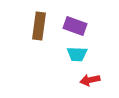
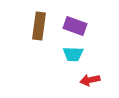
cyan trapezoid: moved 4 px left
